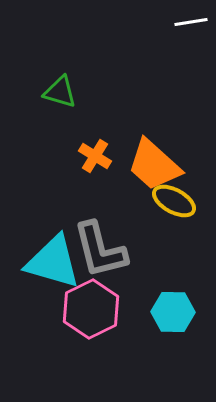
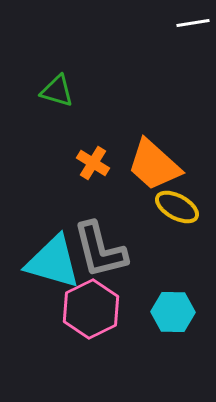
white line: moved 2 px right, 1 px down
green triangle: moved 3 px left, 1 px up
orange cross: moved 2 px left, 7 px down
yellow ellipse: moved 3 px right, 6 px down
